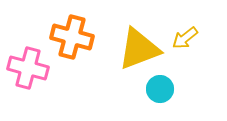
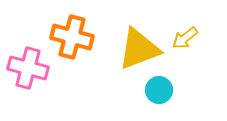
cyan circle: moved 1 px left, 1 px down
